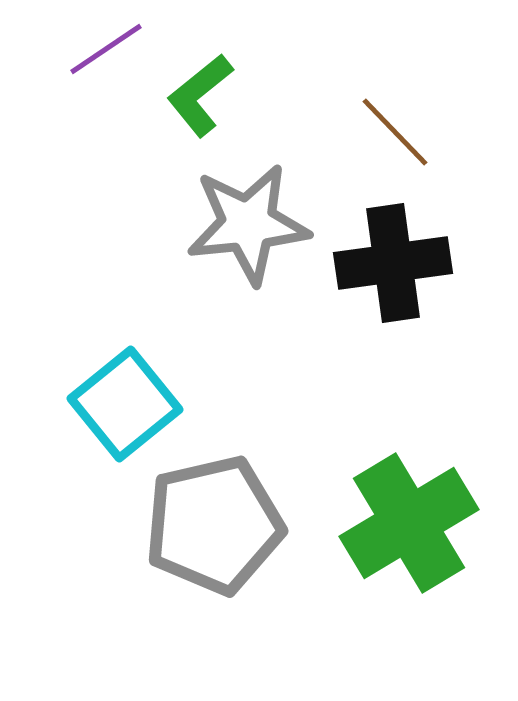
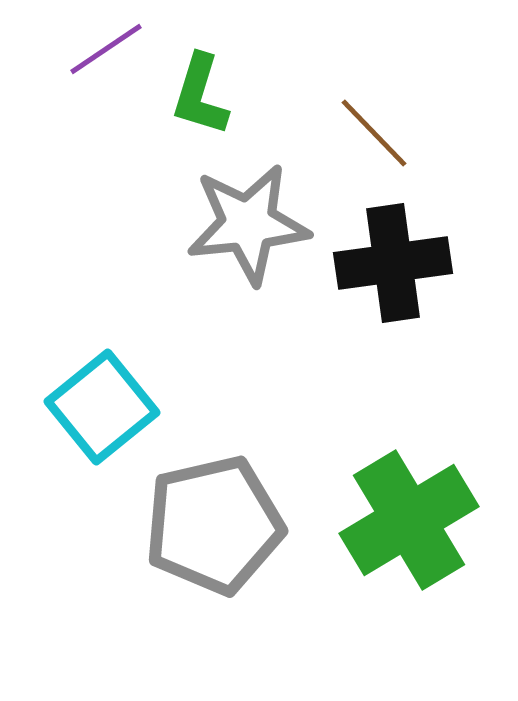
green L-shape: rotated 34 degrees counterclockwise
brown line: moved 21 px left, 1 px down
cyan square: moved 23 px left, 3 px down
green cross: moved 3 px up
